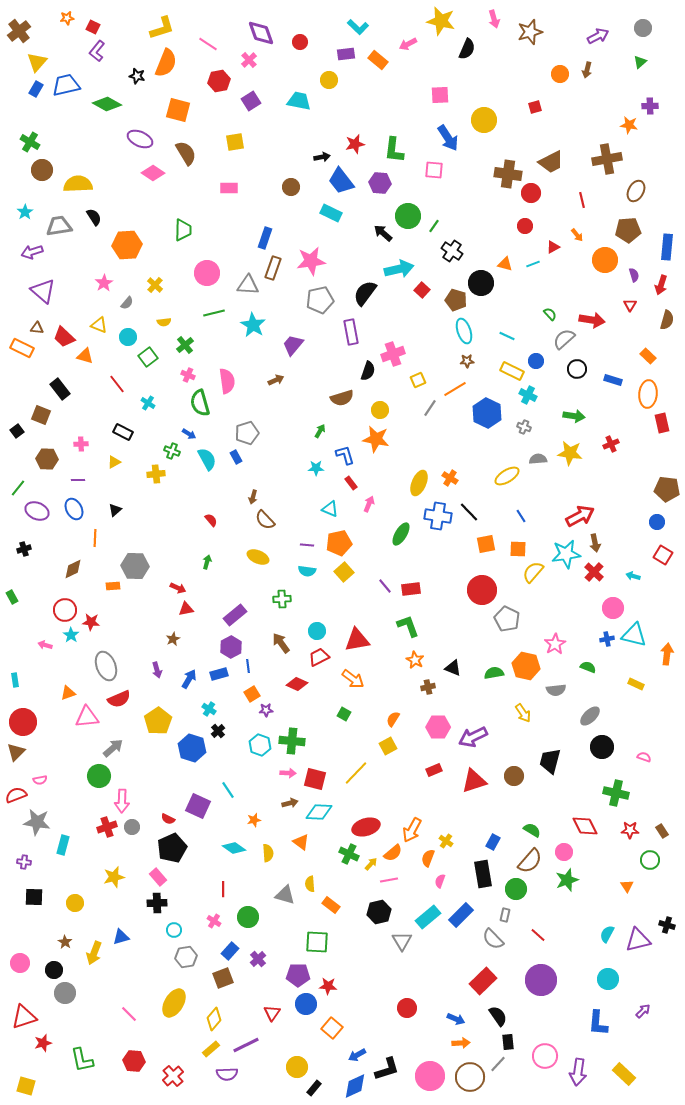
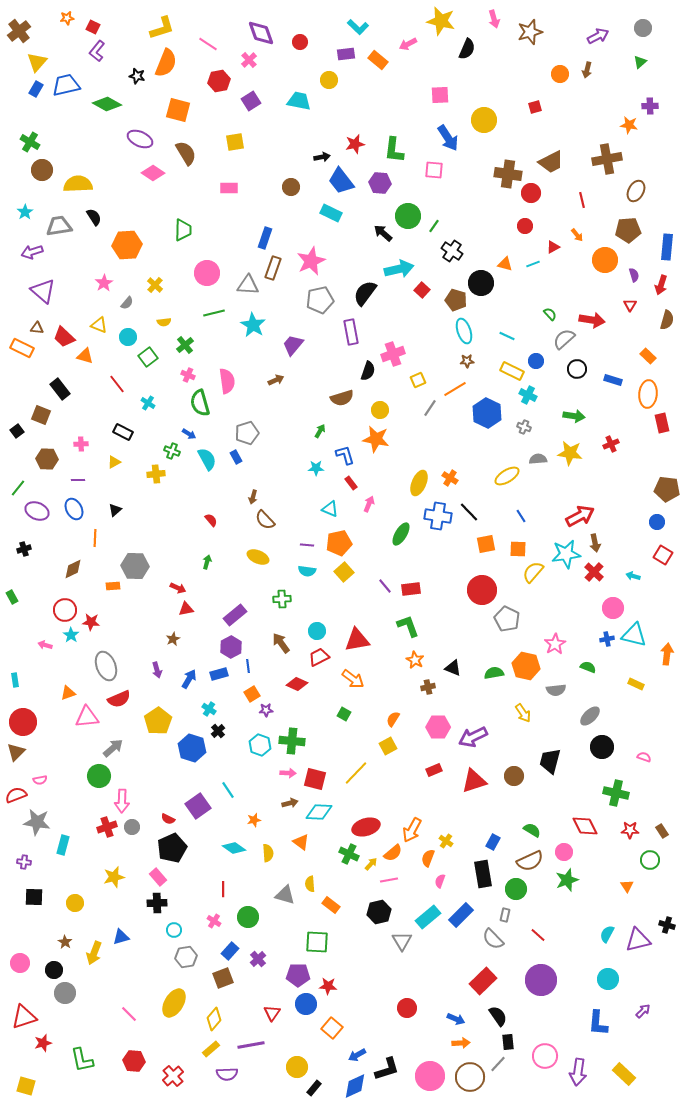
pink star at (311, 261): rotated 16 degrees counterclockwise
purple square at (198, 806): rotated 30 degrees clockwise
brown semicircle at (530, 861): rotated 24 degrees clockwise
purple line at (246, 1045): moved 5 px right; rotated 16 degrees clockwise
